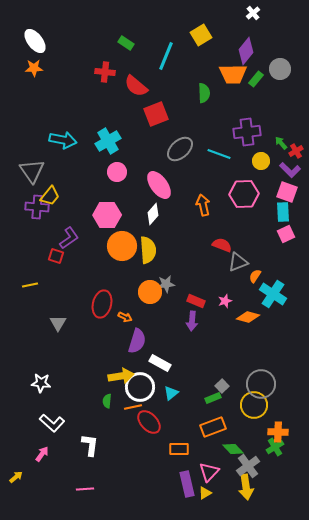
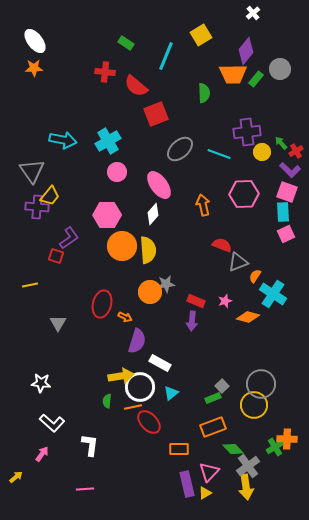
yellow circle at (261, 161): moved 1 px right, 9 px up
orange cross at (278, 432): moved 9 px right, 7 px down
